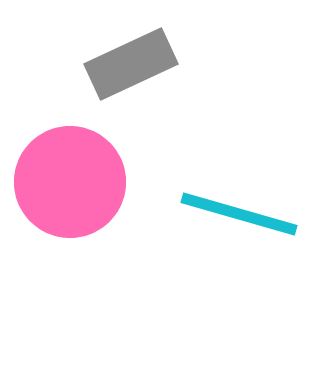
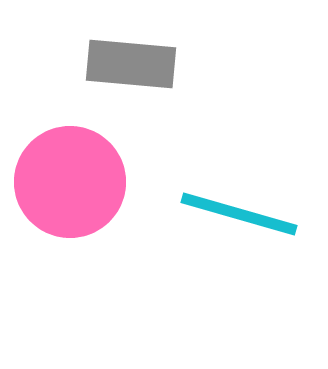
gray rectangle: rotated 30 degrees clockwise
